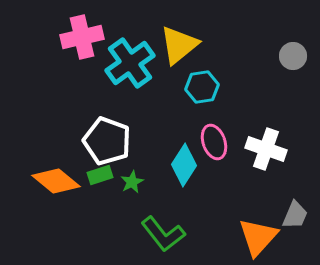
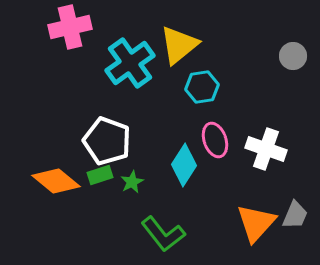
pink cross: moved 12 px left, 10 px up
pink ellipse: moved 1 px right, 2 px up
orange triangle: moved 2 px left, 14 px up
